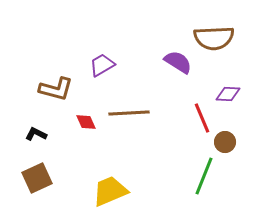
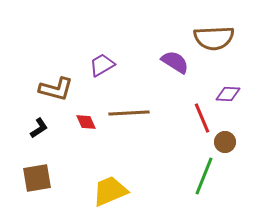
purple semicircle: moved 3 px left
black L-shape: moved 3 px right, 6 px up; rotated 120 degrees clockwise
brown square: rotated 16 degrees clockwise
